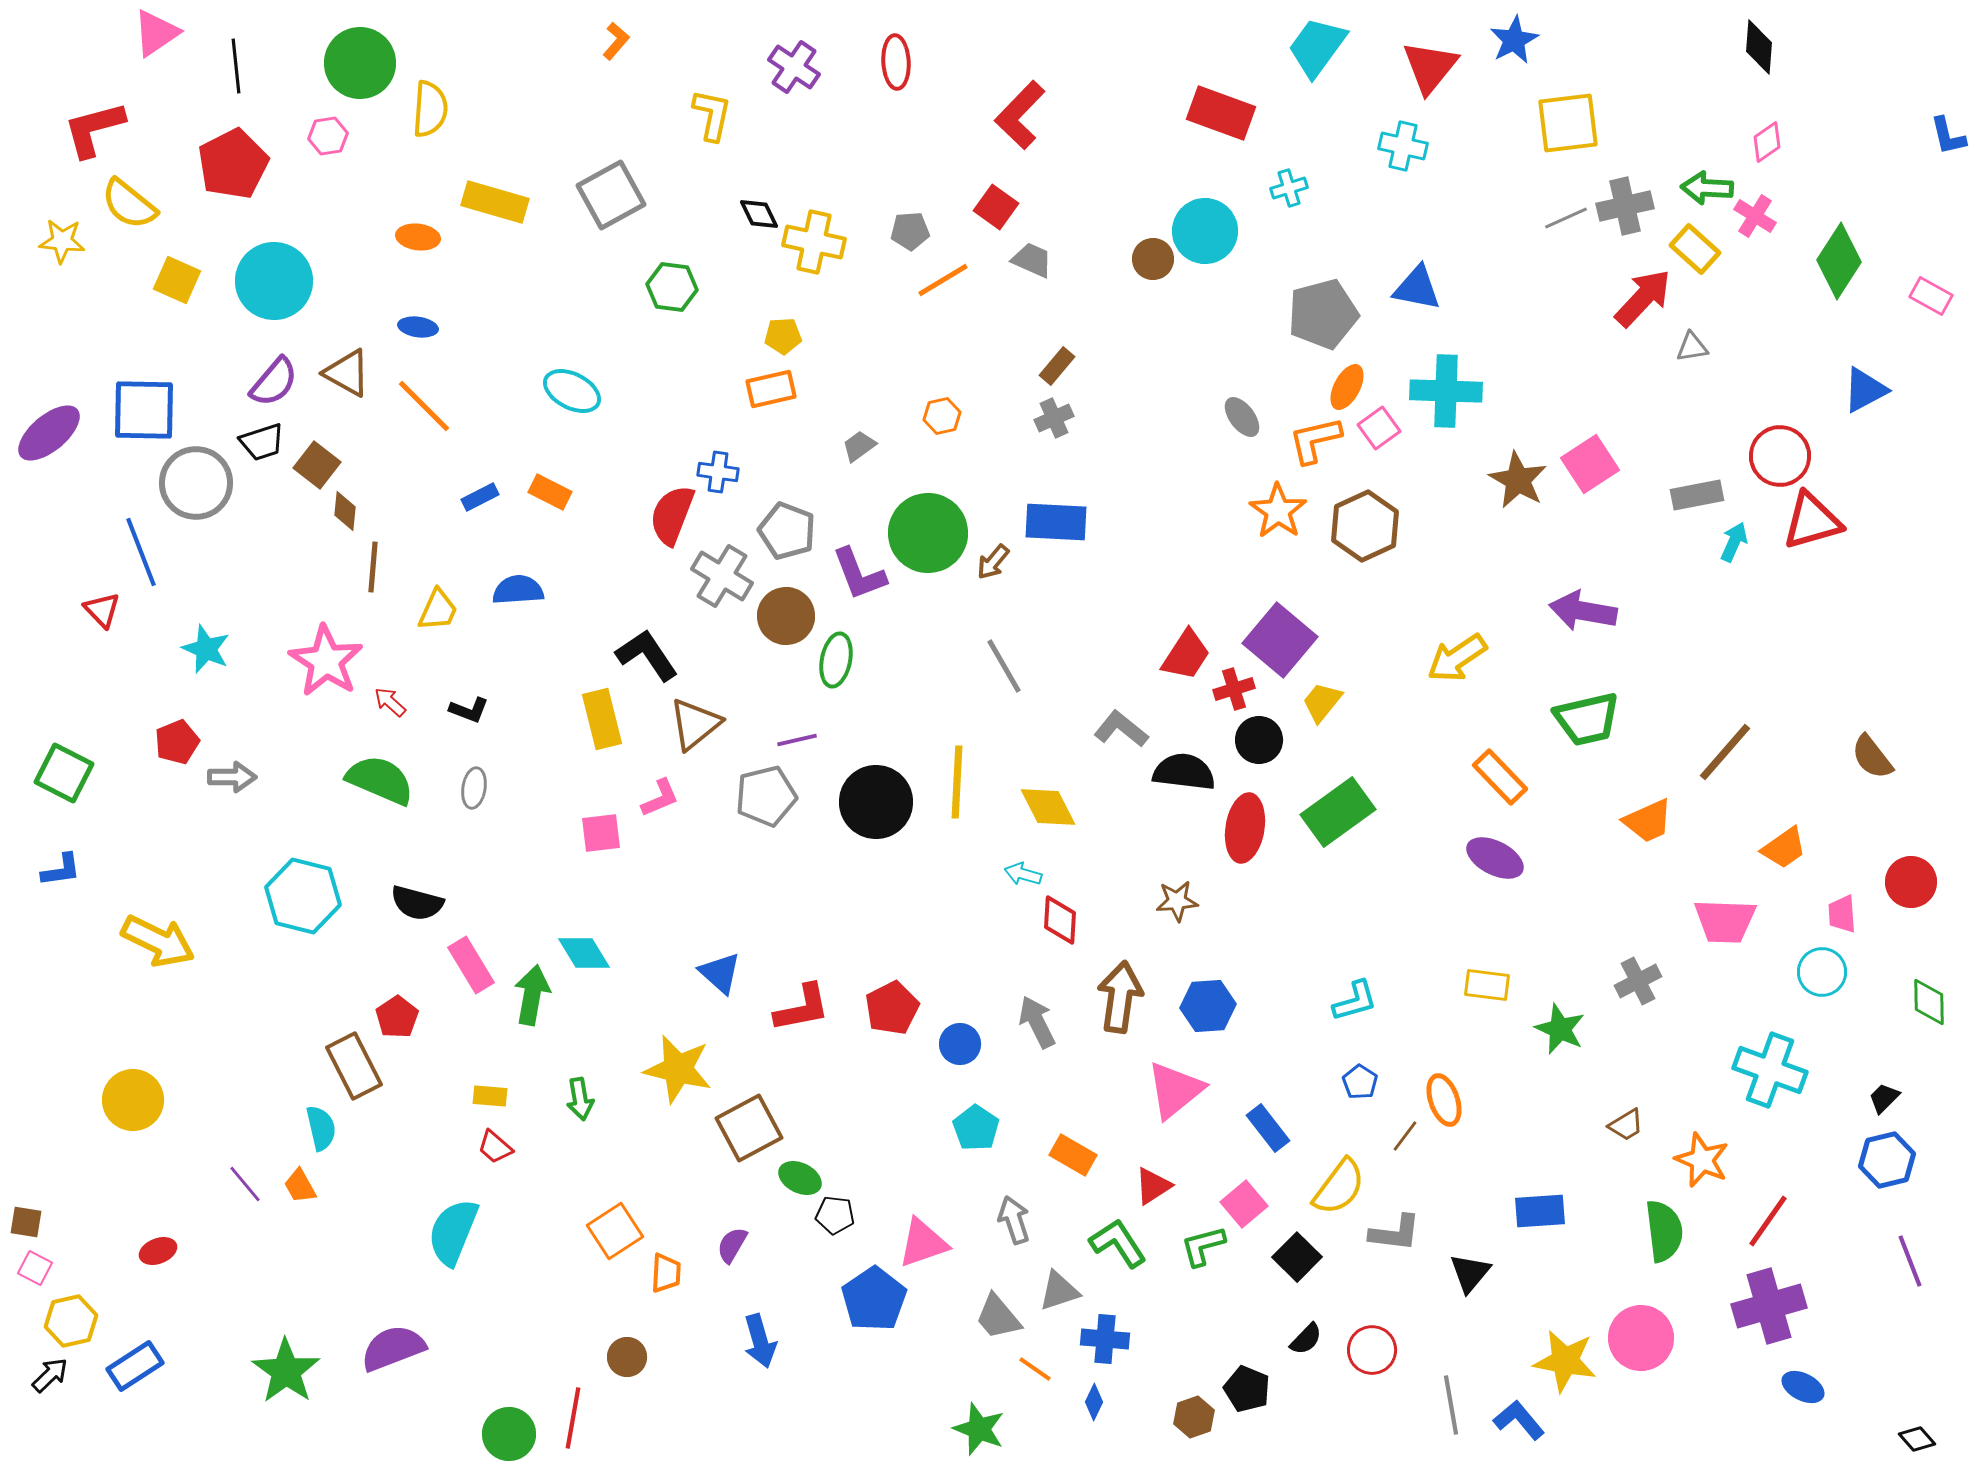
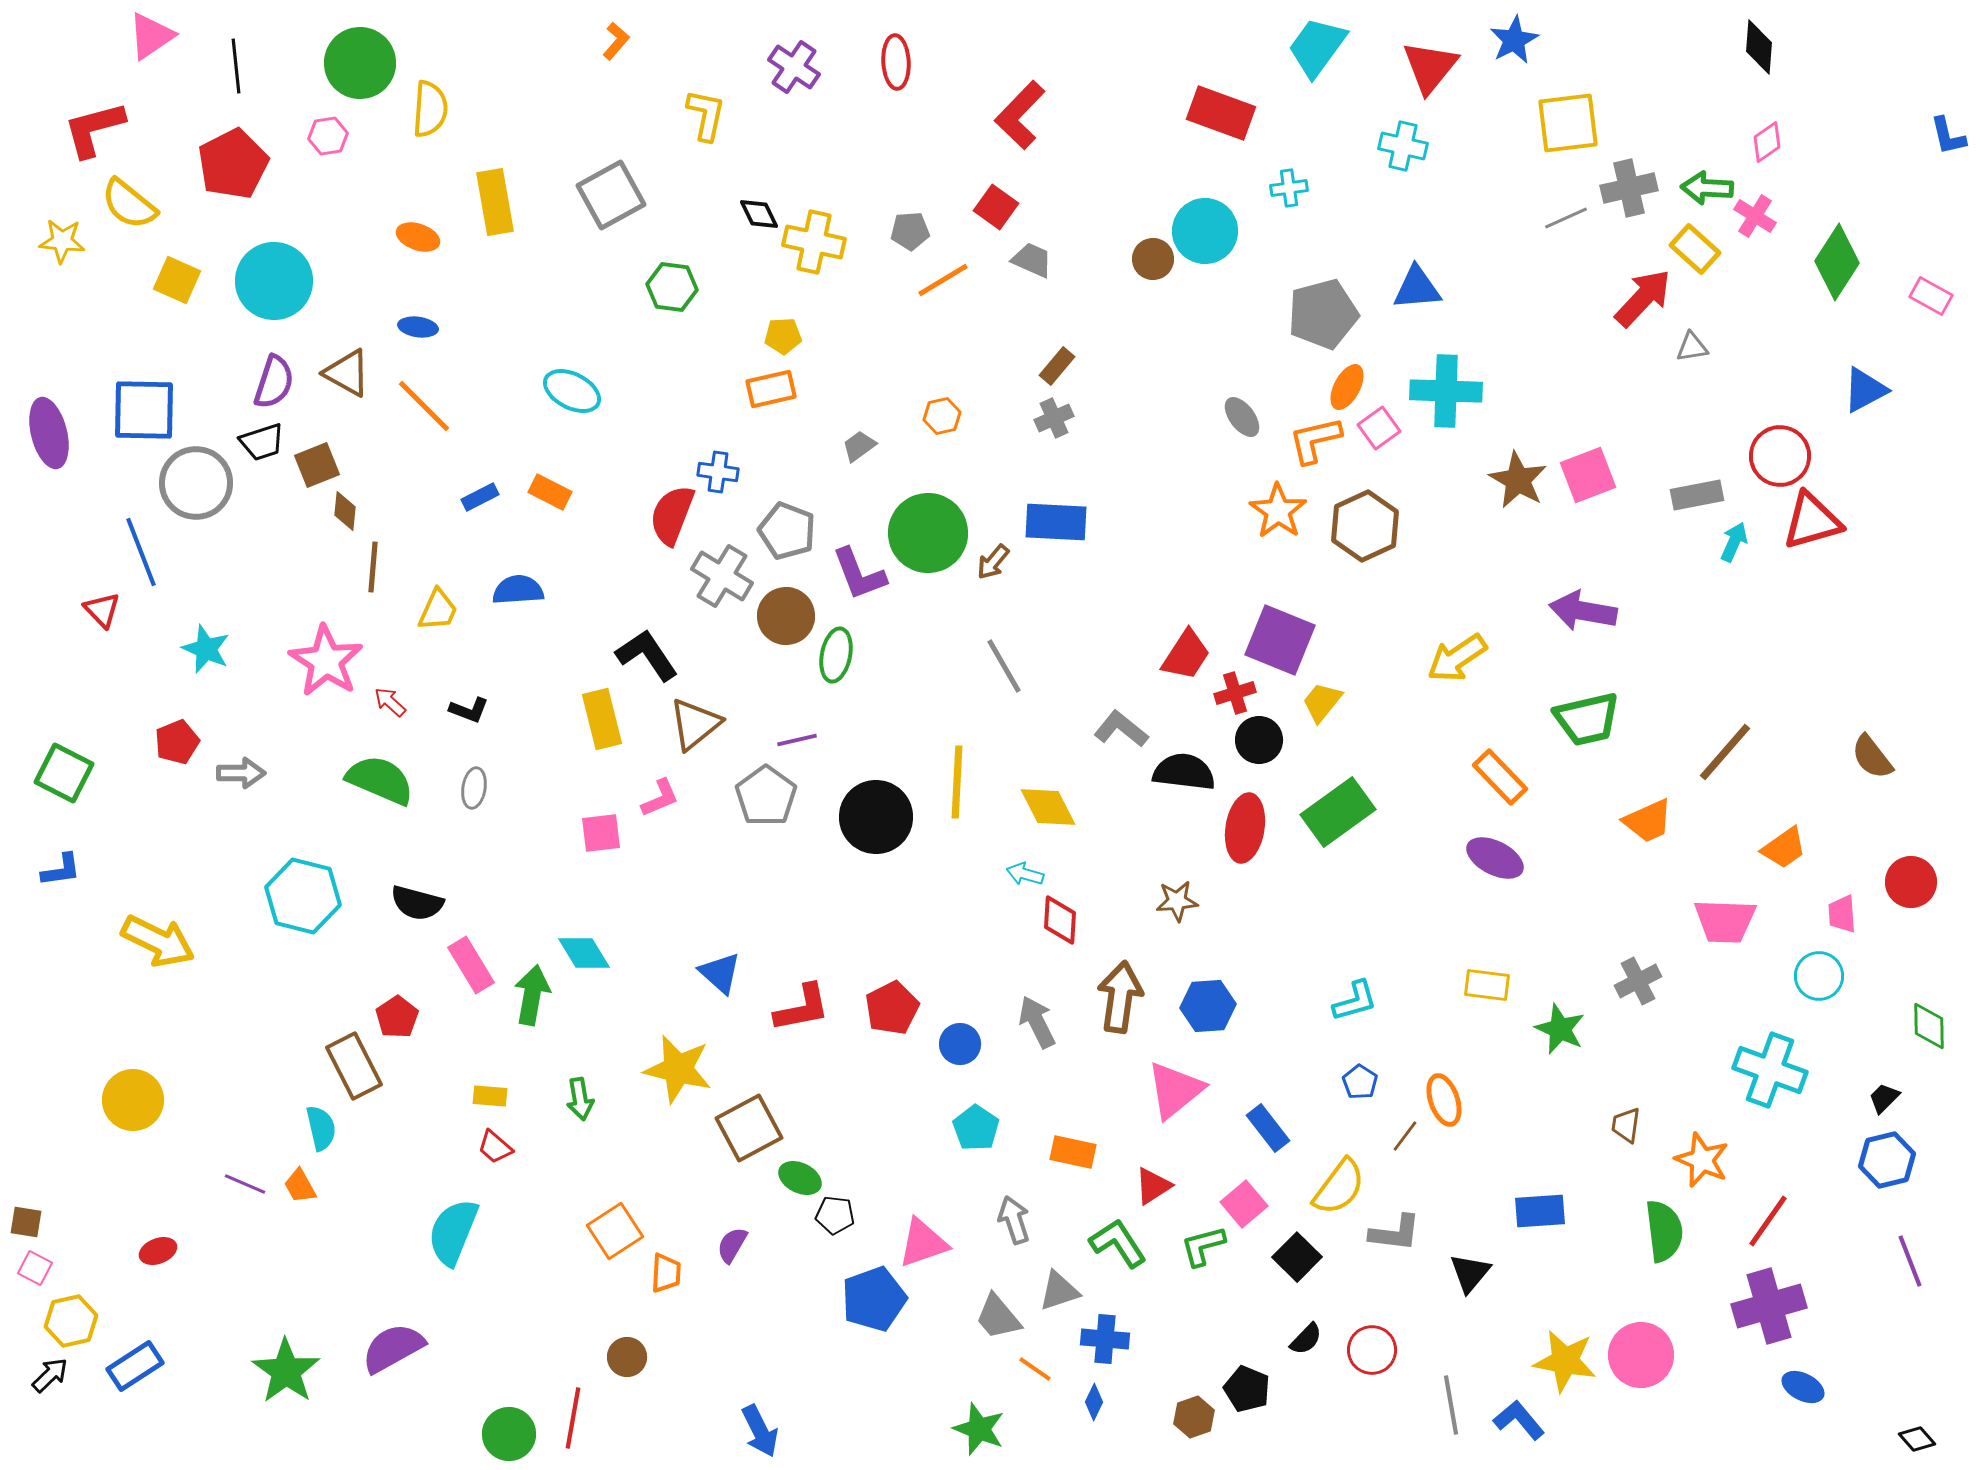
pink triangle at (156, 33): moved 5 px left, 3 px down
yellow L-shape at (712, 115): moved 6 px left
cyan cross at (1289, 188): rotated 9 degrees clockwise
yellow rectangle at (495, 202): rotated 64 degrees clockwise
gray cross at (1625, 206): moved 4 px right, 18 px up
orange ellipse at (418, 237): rotated 12 degrees clockwise
green diamond at (1839, 261): moved 2 px left, 1 px down
blue triangle at (1417, 288): rotated 16 degrees counterclockwise
purple semicircle at (274, 382): rotated 22 degrees counterclockwise
purple ellipse at (49, 433): rotated 64 degrees counterclockwise
pink square at (1590, 464): moved 2 px left, 11 px down; rotated 12 degrees clockwise
brown square at (317, 465): rotated 30 degrees clockwise
purple square at (1280, 640): rotated 18 degrees counterclockwise
green ellipse at (836, 660): moved 5 px up
red cross at (1234, 689): moved 1 px right, 4 px down
gray arrow at (232, 777): moved 9 px right, 4 px up
gray pentagon at (766, 796): rotated 22 degrees counterclockwise
black circle at (876, 802): moved 15 px down
cyan arrow at (1023, 874): moved 2 px right
cyan circle at (1822, 972): moved 3 px left, 4 px down
green diamond at (1929, 1002): moved 24 px down
brown trapezoid at (1626, 1125): rotated 129 degrees clockwise
orange rectangle at (1073, 1155): moved 3 px up; rotated 18 degrees counterclockwise
purple line at (245, 1184): rotated 27 degrees counterclockwise
blue pentagon at (874, 1299): rotated 14 degrees clockwise
pink circle at (1641, 1338): moved 17 px down
blue arrow at (760, 1341): moved 90 px down; rotated 10 degrees counterclockwise
purple semicircle at (393, 1348): rotated 8 degrees counterclockwise
